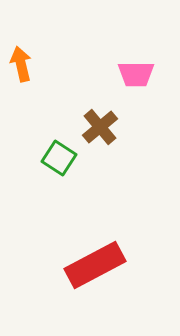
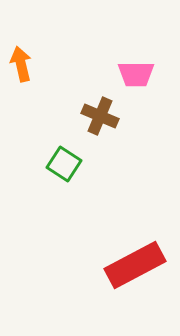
brown cross: moved 11 px up; rotated 27 degrees counterclockwise
green square: moved 5 px right, 6 px down
red rectangle: moved 40 px right
